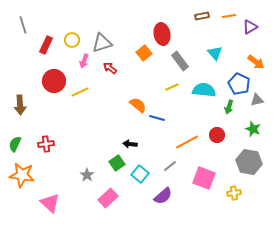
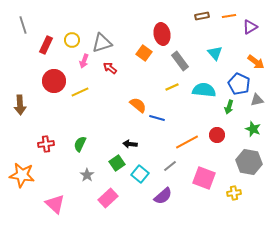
orange square at (144, 53): rotated 14 degrees counterclockwise
green semicircle at (15, 144): moved 65 px right
pink triangle at (50, 203): moved 5 px right, 1 px down
